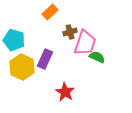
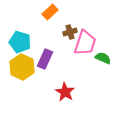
cyan pentagon: moved 6 px right, 2 px down
green semicircle: moved 6 px right, 1 px down
